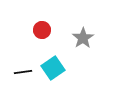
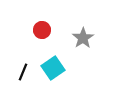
black line: rotated 60 degrees counterclockwise
